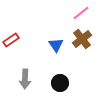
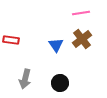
pink line: rotated 30 degrees clockwise
red rectangle: rotated 42 degrees clockwise
gray arrow: rotated 12 degrees clockwise
